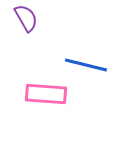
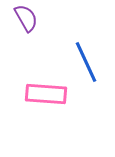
blue line: moved 3 px up; rotated 51 degrees clockwise
